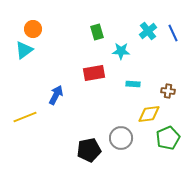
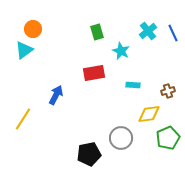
cyan star: rotated 24 degrees clockwise
cyan rectangle: moved 1 px down
brown cross: rotated 24 degrees counterclockwise
yellow line: moved 2 px left, 2 px down; rotated 35 degrees counterclockwise
black pentagon: moved 4 px down
